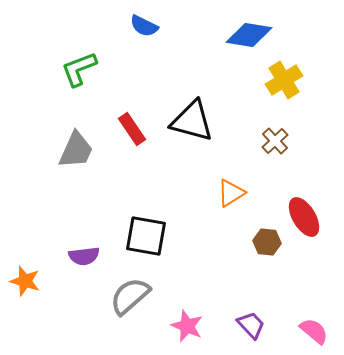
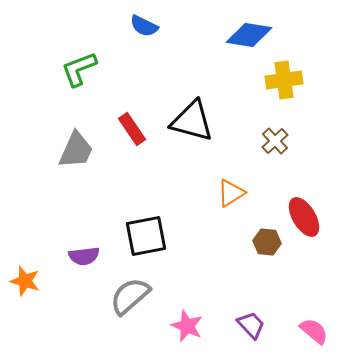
yellow cross: rotated 24 degrees clockwise
black square: rotated 21 degrees counterclockwise
